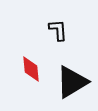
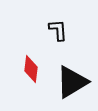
red diamond: rotated 12 degrees clockwise
